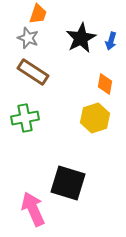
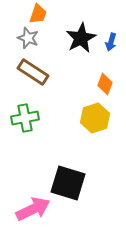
blue arrow: moved 1 px down
orange diamond: rotated 10 degrees clockwise
pink arrow: rotated 88 degrees clockwise
